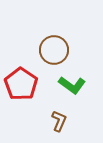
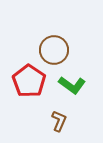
red pentagon: moved 8 px right, 3 px up
